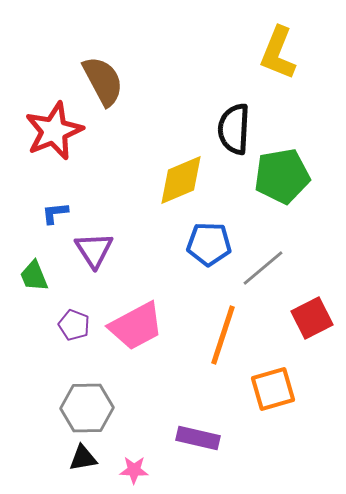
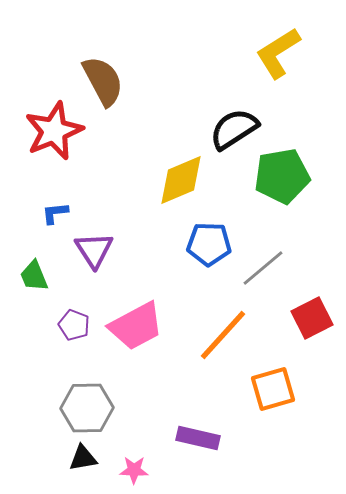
yellow L-shape: rotated 36 degrees clockwise
black semicircle: rotated 54 degrees clockwise
orange line: rotated 24 degrees clockwise
